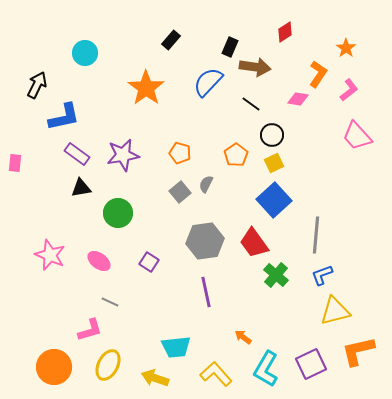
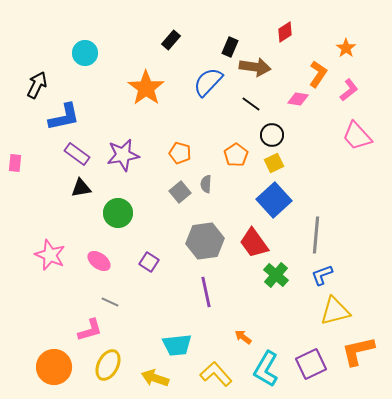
gray semicircle at (206, 184): rotated 24 degrees counterclockwise
cyan trapezoid at (176, 347): moved 1 px right, 2 px up
